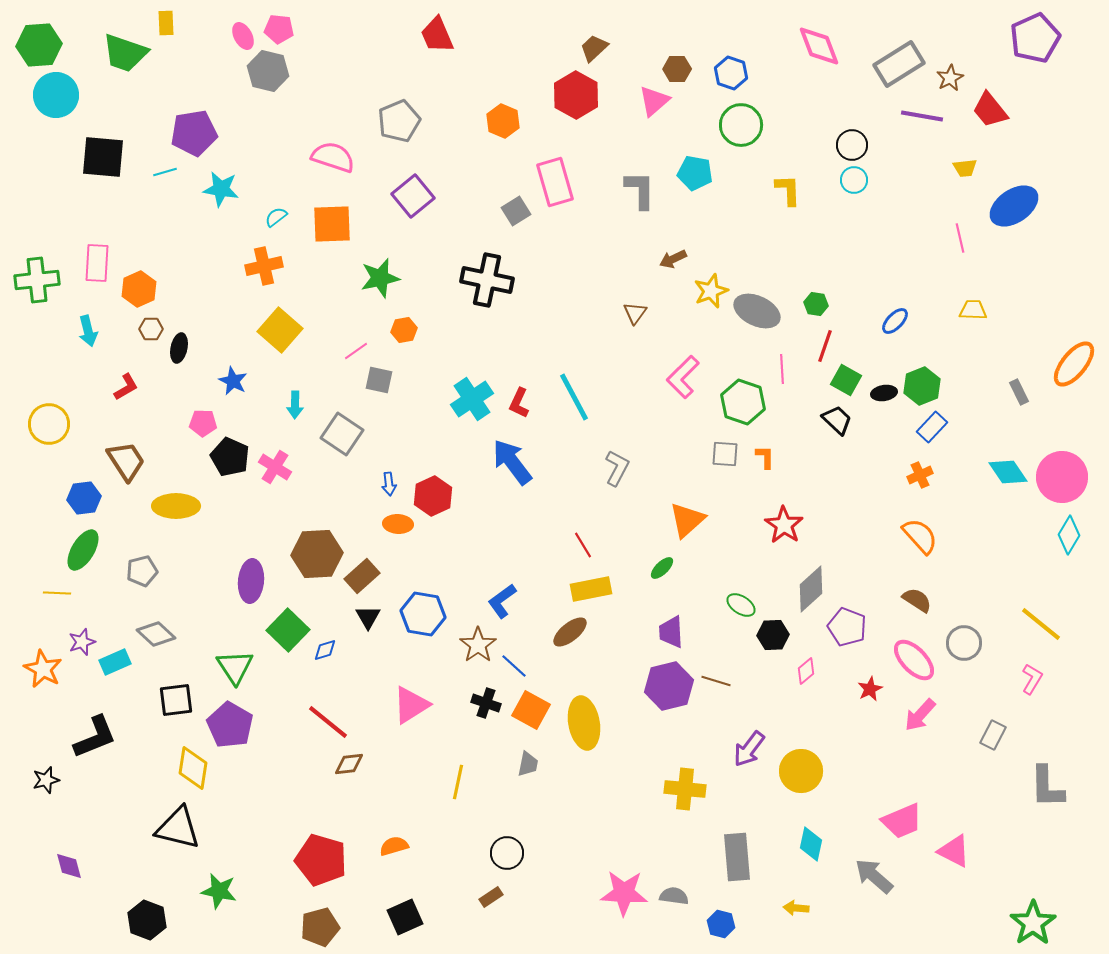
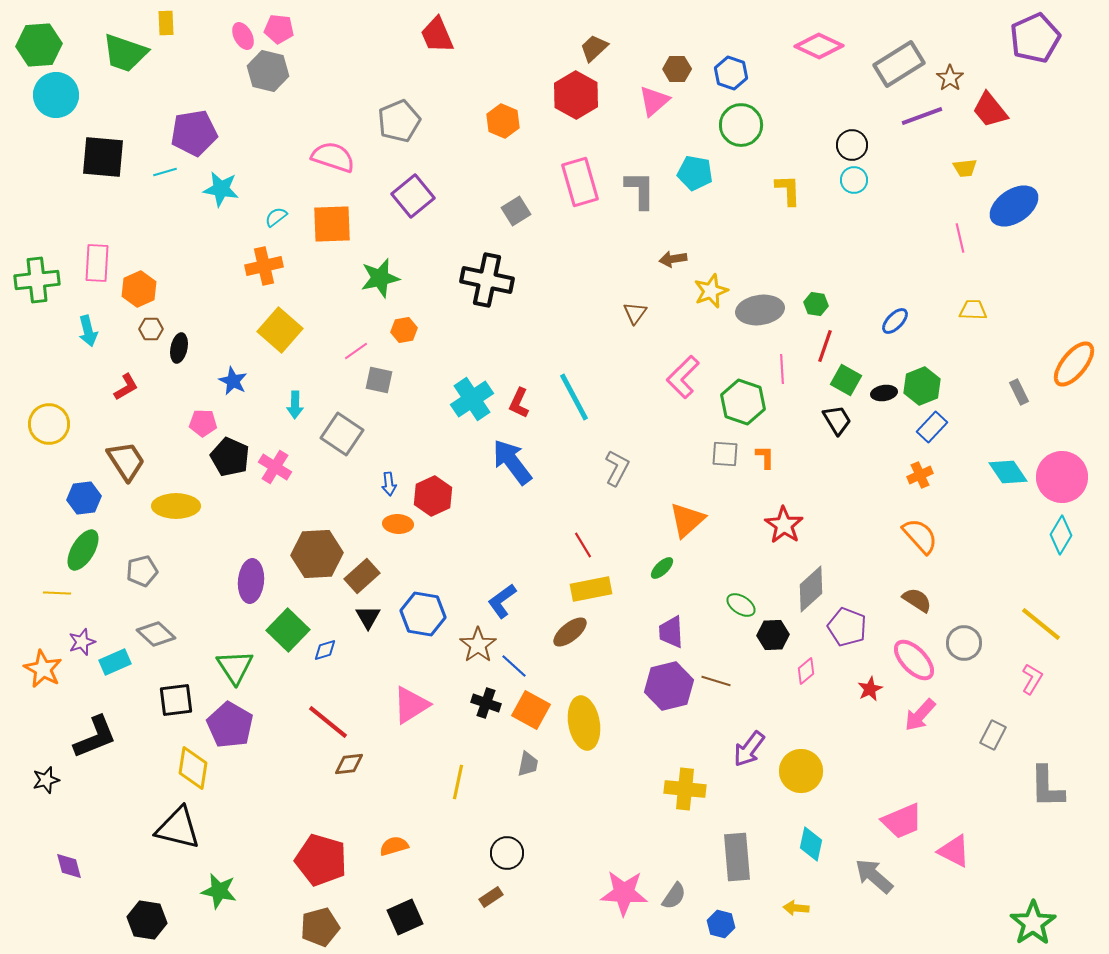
pink diamond at (819, 46): rotated 45 degrees counterclockwise
brown star at (950, 78): rotated 8 degrees counterclockwise
purple line at (922, 116): rotated 30 degrees counterclockwise
pink rectangle at (555, 182): moved 25 px right
brown arrow at (673, 259): rotated 16 degrees clockwise
gray ellipse at (757, 311): moved 3 px right, 1 px up; rotated 33 degrees counterclockwise
black trapezoid at (837, 420): rotated 16 degrees clockwise
cyan diamond at (1069, 535): moved 8 px left
gray semicircle at (674, 896): rotated 116 degrees clockwise
black hexagon at (147, 920): rotated 12 degrees counterclockwise
